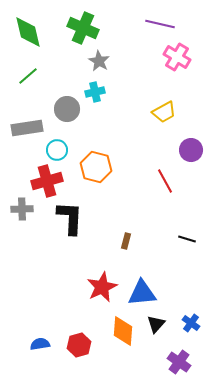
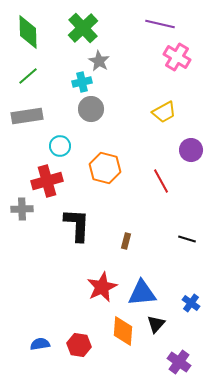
green cross: rotated 24 degrees clockwise
green diamond: rotated 12 degrees clockwise
cyan cross: moved 13 px left, 10 px up
gray circle: moved 24 px right
gray rectangle: moved 12 px up
cyan circle: moved 3 px right, 4 px up
orange hexagon: moved 9 px right, 1 px down
red line: moved 4 px left
black L-shape: moved 7 px right, 7 px down
blue cross: moved 20 px up
red hexagon: rotated 25 degrees clockwise
